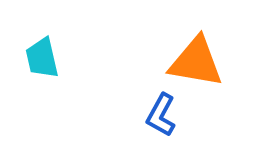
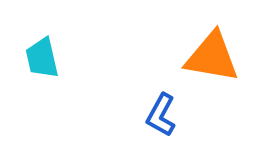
orange triangle: moved 16 px right, 5 px up
